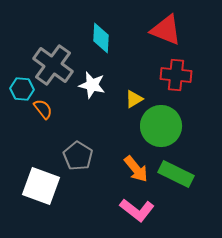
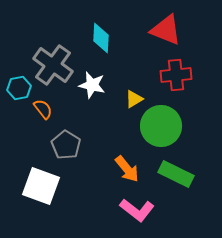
red cross: rotated 12 degrees counterclockwise
cyan hexagon: moved 3 px left, 1 px up; rotated 15 degrees counterclockwise
gray pentagon: moved 12 px left, 11 px up
orange arrow: moved 9 px left
